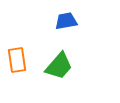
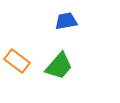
orange rectangle: moved 1 px down; rotated 45 degrees counterclockwise
